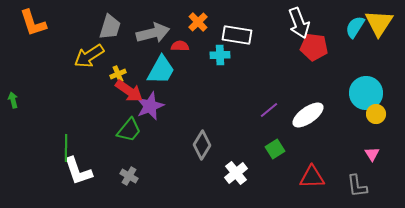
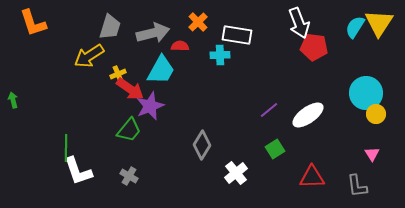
red arrow: moved 1 px right, 2 px up
